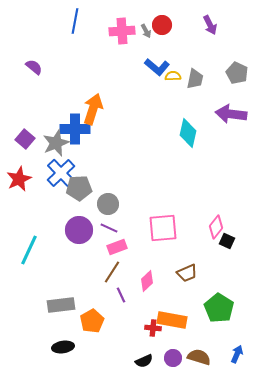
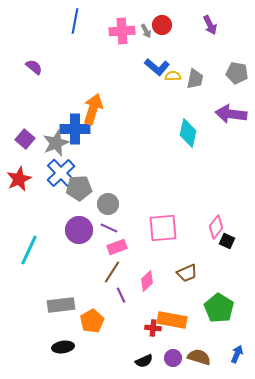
gray pentagon at (237, 73): rotated 15 degrees counterclockwise
